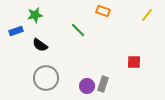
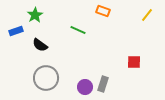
green star: rotated 21 degrees counterclockwise
green line: rotated 21 degrees counterclockwise
purple circle: moved 2 px left, 1 px down
